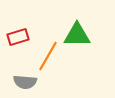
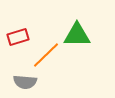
orange line: moved 2 px left, 1 px up; rotated 16 degrees clockwise
